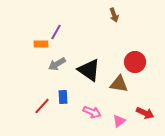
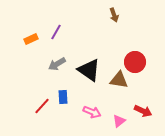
orange rectangle: moved 10 px left, 5 px up; rotated 24 degrees counterclockwise
brown triangle: moved 4 px up
red arrow: moved 2 px left, 2 px up
